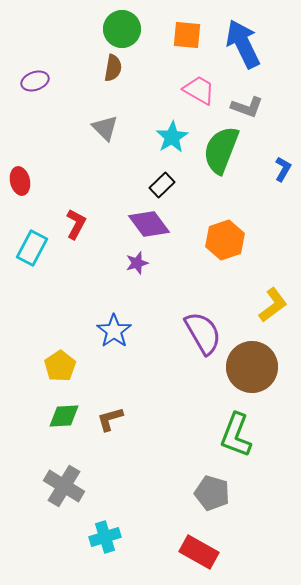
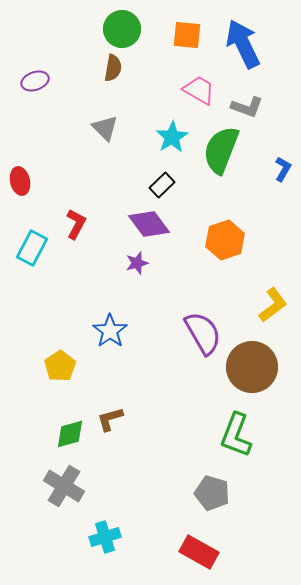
blue star: moved 4 px left
green diamond: moved 6 px right, 18 px down; rotated 12 degrees counterclockwise
